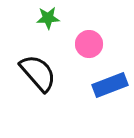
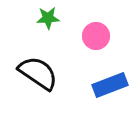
pink circle: moved 7 px right, 8 px up
black semicircle: rotated 15 degrees counterclockwise
